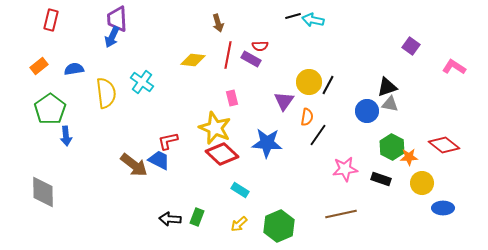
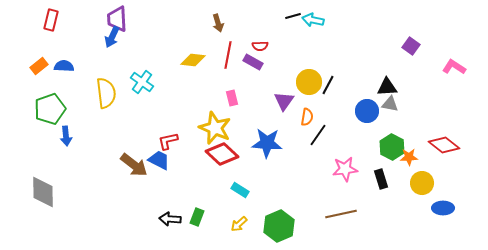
purple rectangle at (251, 59): moved 2 px right, 3 px down
blue semicircle at (74, 69): moved 10 px left, 3 px up; rotated 12 degrees clockwise
black triangle at (387, 87): rotated 15 degrees clockwise
green pentagon at (50, 109): rotated 16 degrees clockwise
black rectangle at (381, 179): rotated 54 degrees clockwise
